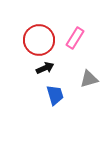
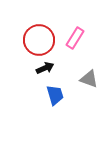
gray triangle: rotated 36 degrees clockwise
